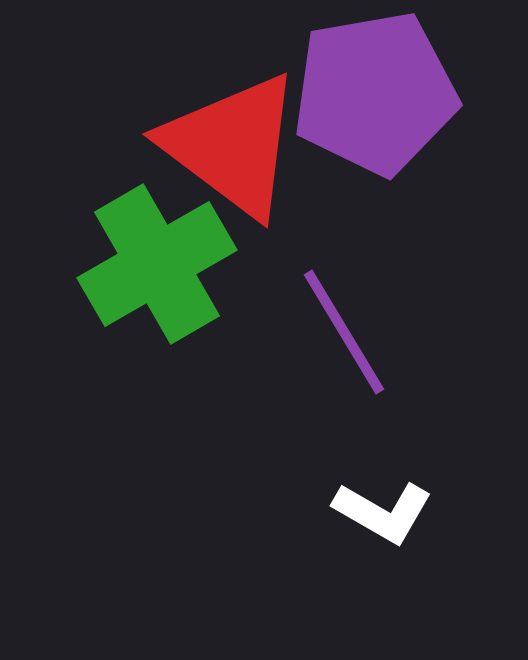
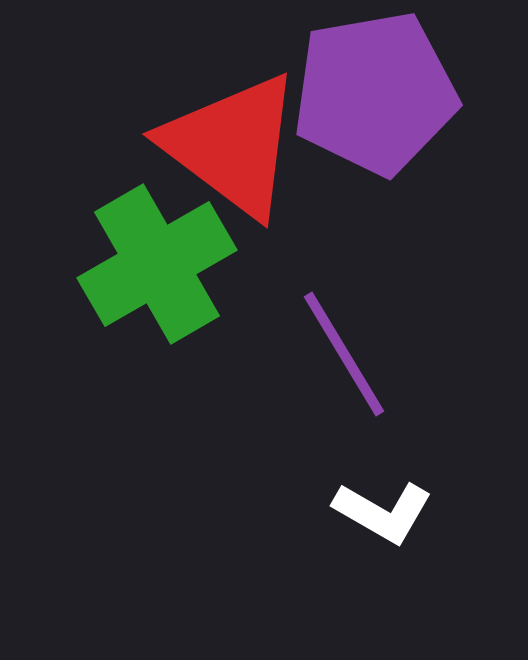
purple line: moved 22 px down
